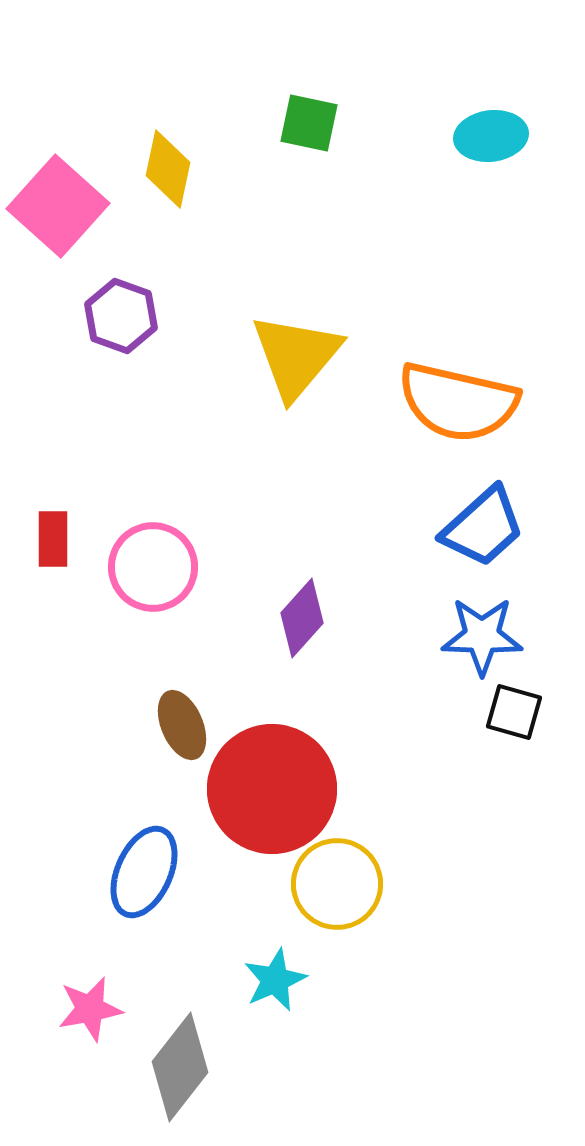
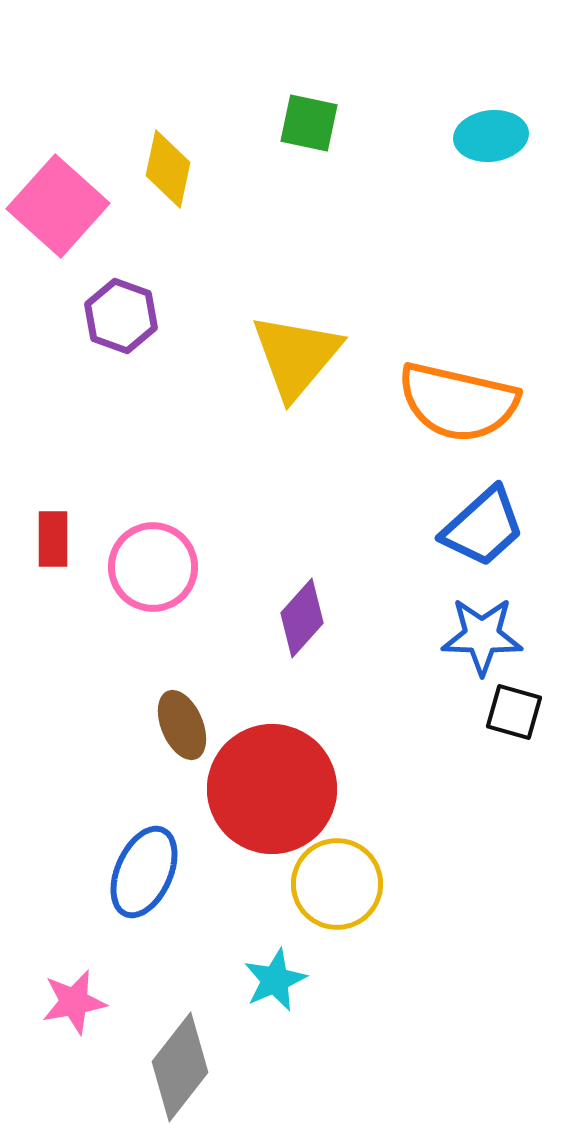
pink star: moved 16 px left, 7 px up
